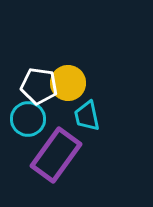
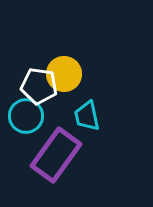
yellow circle: moved 4 px left, 9 px up
cyan circle: moved 2 px left, 3 px up
